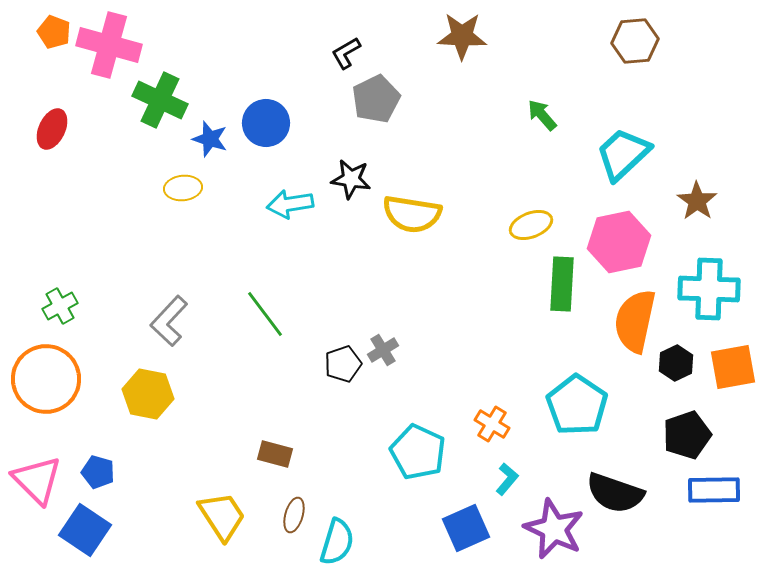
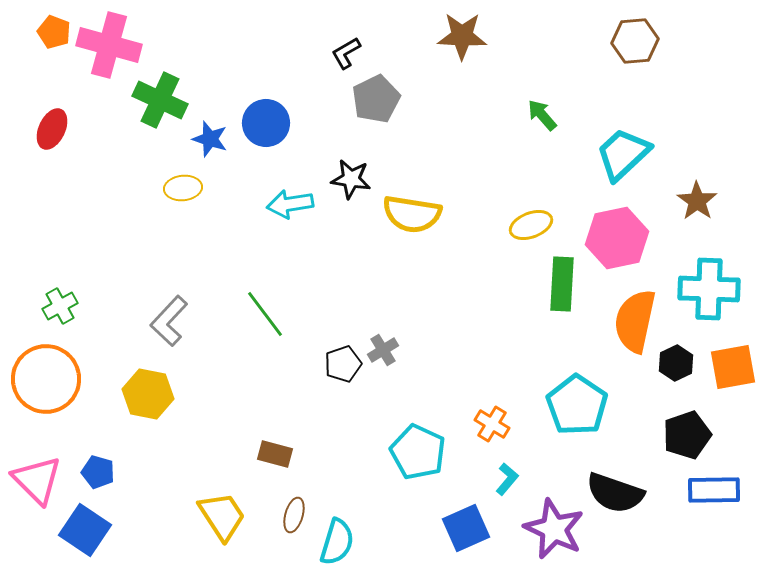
pink hexagon at (619, 242): moved 2 px left, 4 px up
